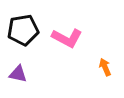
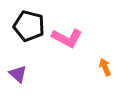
black pentagon: moved 6 px right, 4 px up; rotated 24 degrees clockwise
purple triangle: rotated 30 degrees clockwise
